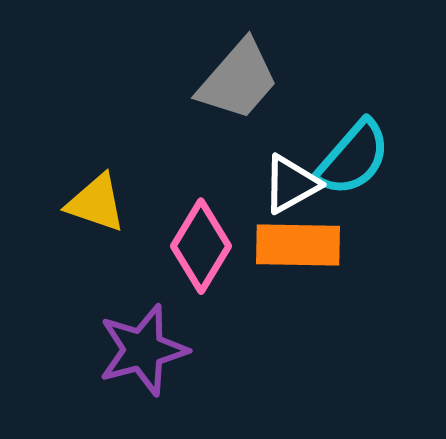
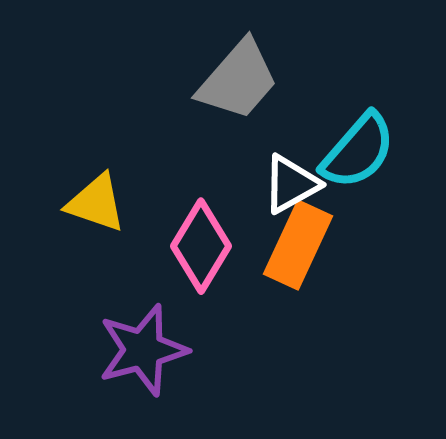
cyan semicircle: moved 5 px right, 7 px up
orange rectangle: rotated 66 degrees counterclockwise
